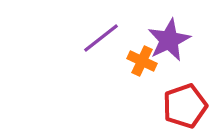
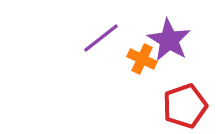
purple star: rotated 15 degrees counterclockwise
orange cross: moved 2 px up
